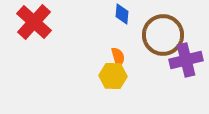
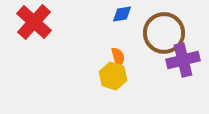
blue diamond: rotated 75 degrees clockwise
brown circle: moved 1 px right, 2 px up
purple cross: moved 3 px left
yellow hexagon: rotated 16 degrees clockwise
